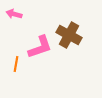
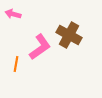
pink arrow: moved 1 px left
pink L-shape: rotated 16 degrees counterclockwise
